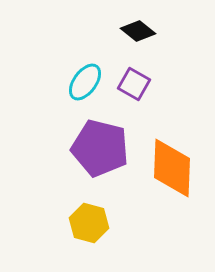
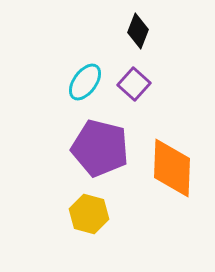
black diamond: rotated 72 degrees clockwise
purple square: rotated 12 degrees clockwise
yellow hexagon: moved 9 px up
